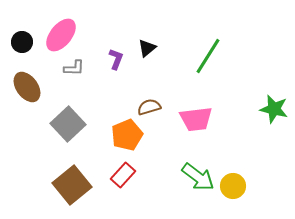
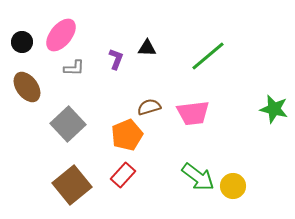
black triangle: rotated 42 degrees clockwise
green line: rotated 18 degrees clockwise
pink trapezoid: moved 3 px left, 6 px up
